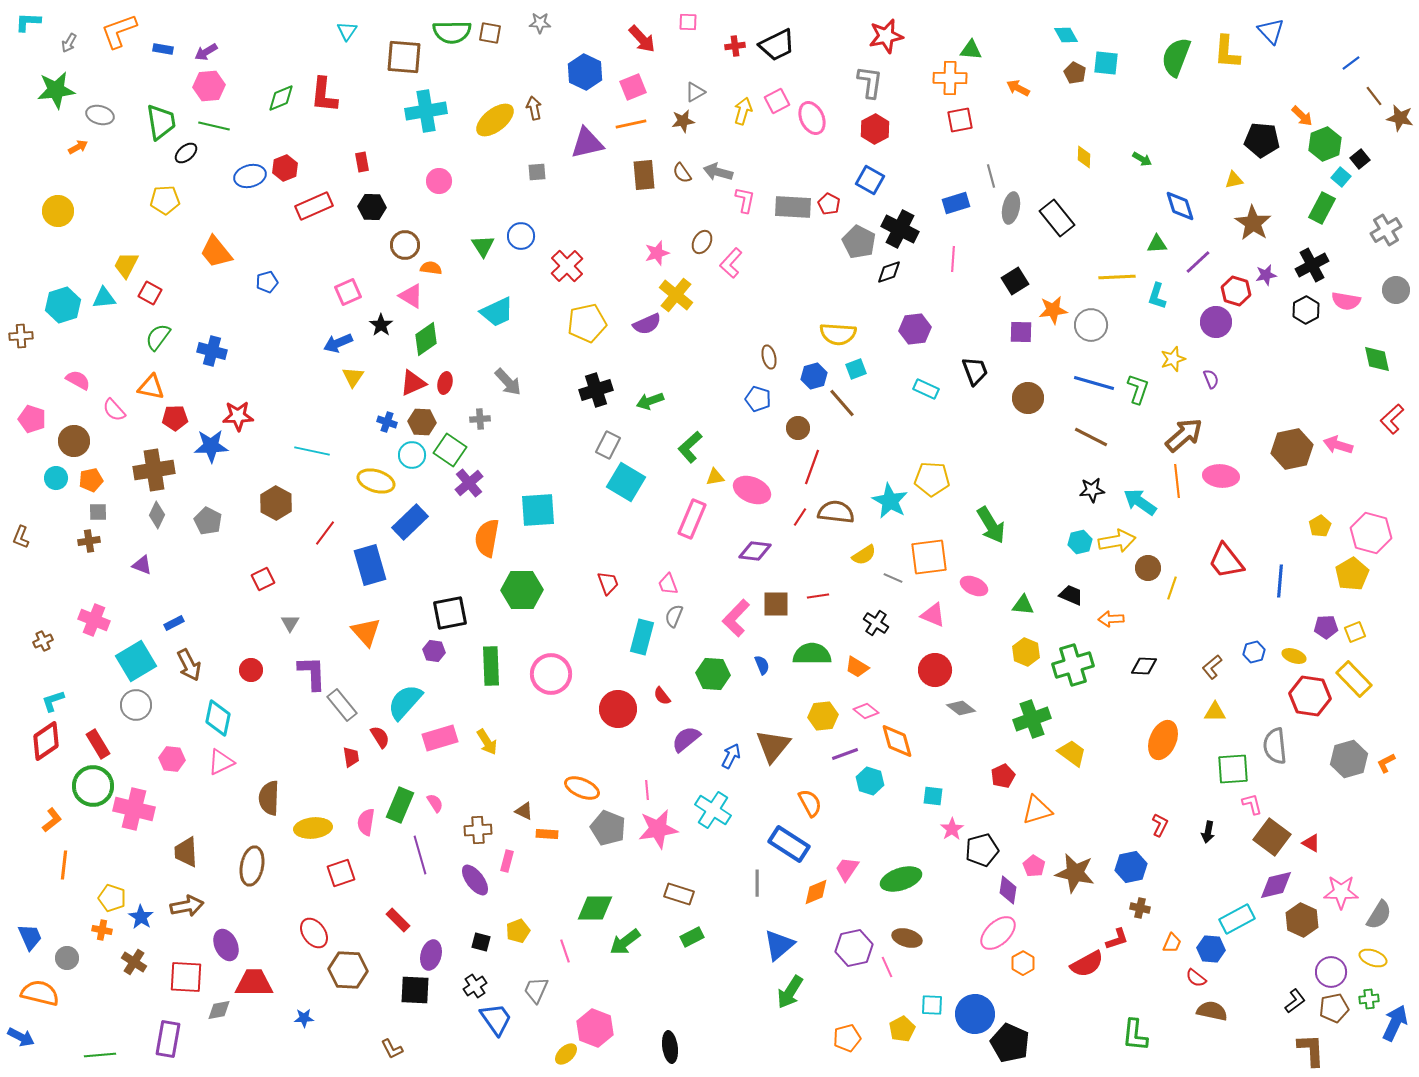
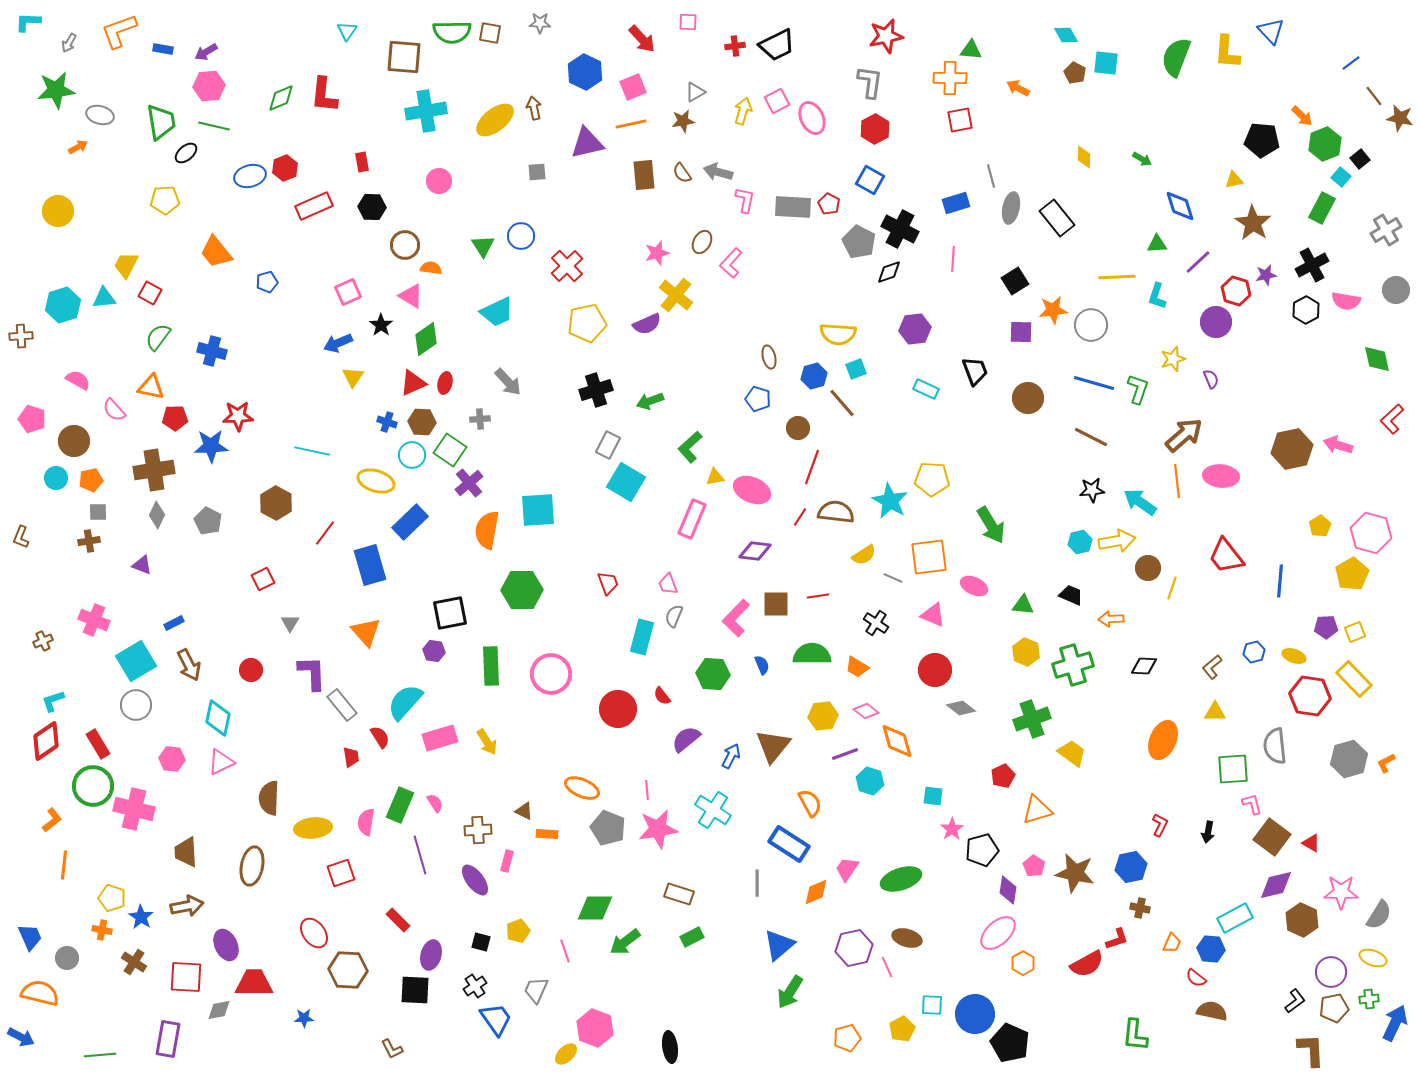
orange semicircle at (487, 538): moved 8 px up
red trapezoid at (1226, 561): moved 5 px up
cyan rectangle at (1237, 919): moved 2 px left, 1 px up
